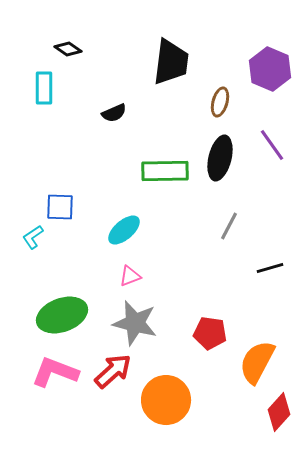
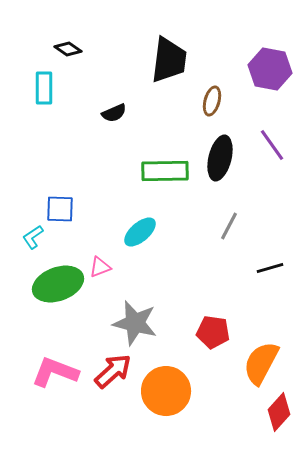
black trapezoid: moved 2 px left, 2 px up
purple hexagon: rotated 12 degrees counterclockwise
brown ellipse: moved 8 px left, 1 px up
blue square: moved 2 px down
cyan ellipse: moved 16 px right, 2 px down
pink triangle: moved 30 px left, 9 px up
green ellipse: moved 4 px left, 31 px up
red pentagon: moved 3 px right, 1 px up
orange semicircle: moved 4 px right, 1 px down
orange circle: moved 9 px up
